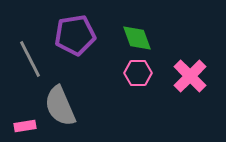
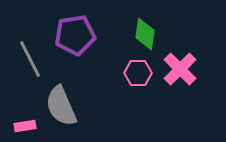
green diamond: moved 8 px right, 4 px up; rotated 28 degrees clockwise
pink cross: moved 10 px left, 7 px up
gray semicircle: moved 1 px right
